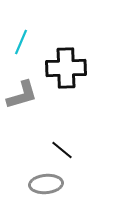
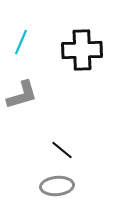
black cross: moved 16 px right, 18 px up
gray ellipse: moved 11 px right, 2 px down
